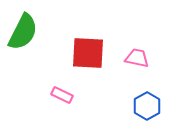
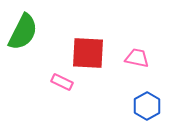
pink rectangle: moved 13 px up
